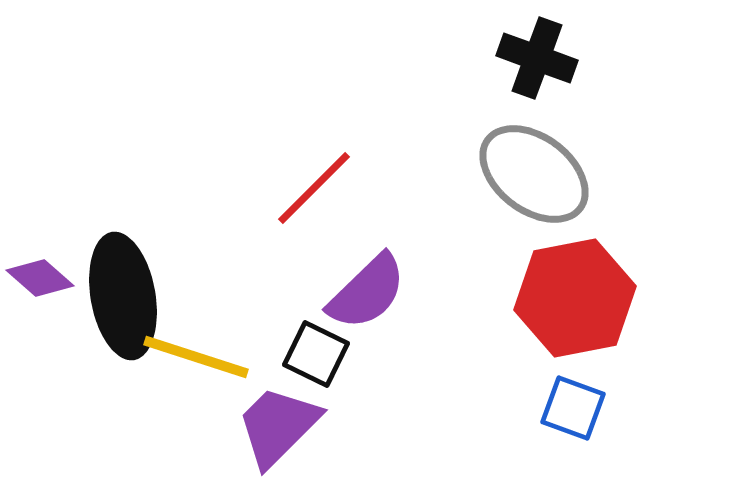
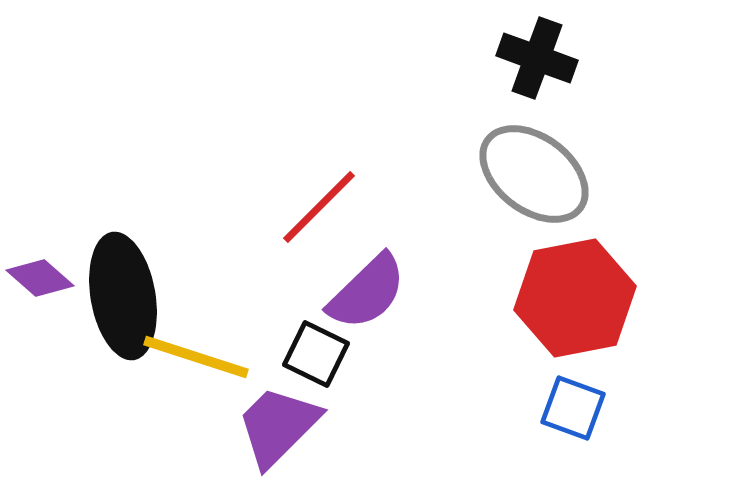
red line: moved 5 px right, 19 px down
